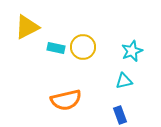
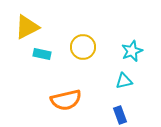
cyan rectangle: moved 14 px left, 6 px down
